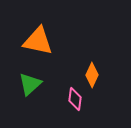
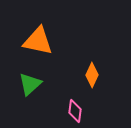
pink diamond: moved 12 px down
